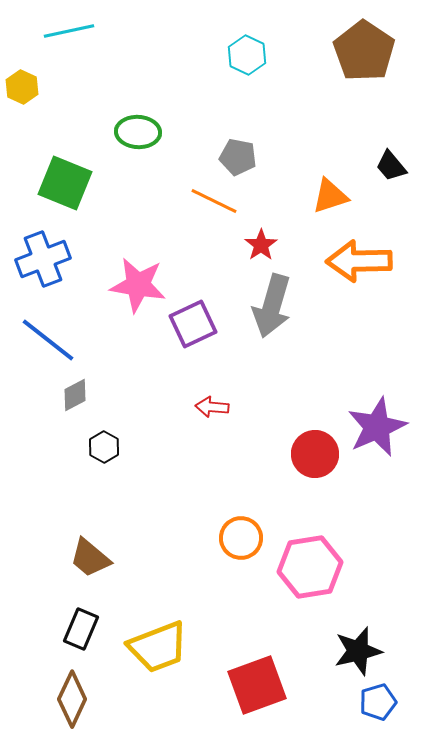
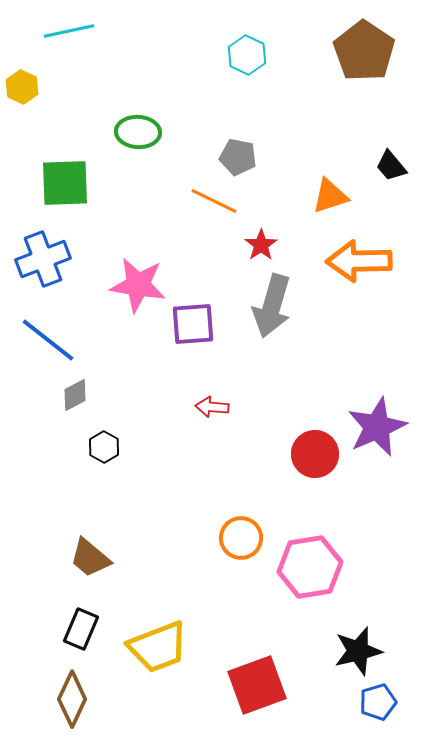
green square: rotated 24 degrees counterclockwise
purple square: rotated 21 degrees clockwise
